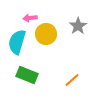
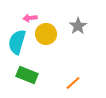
orange line: moved 1 px right, 3 px down
